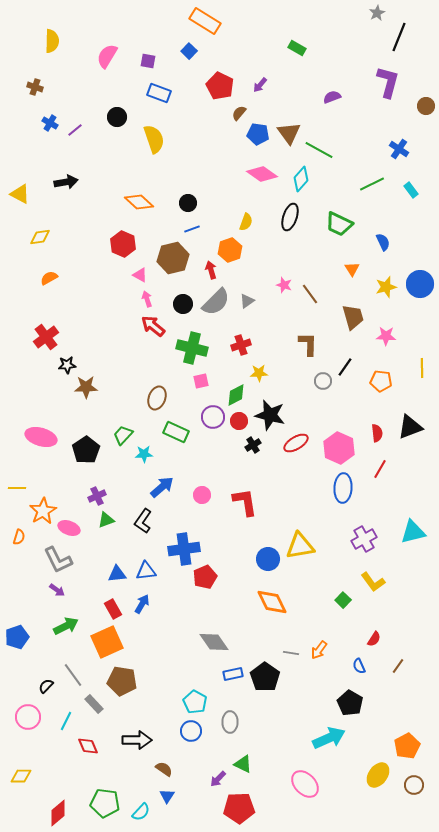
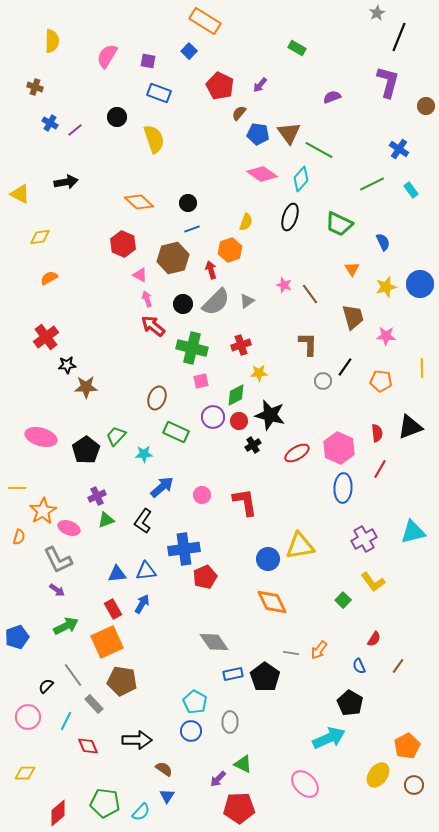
green trapezoid at (123, 435): moved 7 px left, 1 px down
red ellipse at (296, 443): moved 1 px right, 10 px down
yellow diamond at (21, 776): moved 4 px right, 3 px up
